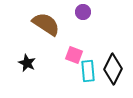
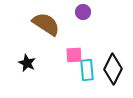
pink square: rotated 24 degrees counterclockwise
cyan rectangle: moved 1 px left, 1 px up
